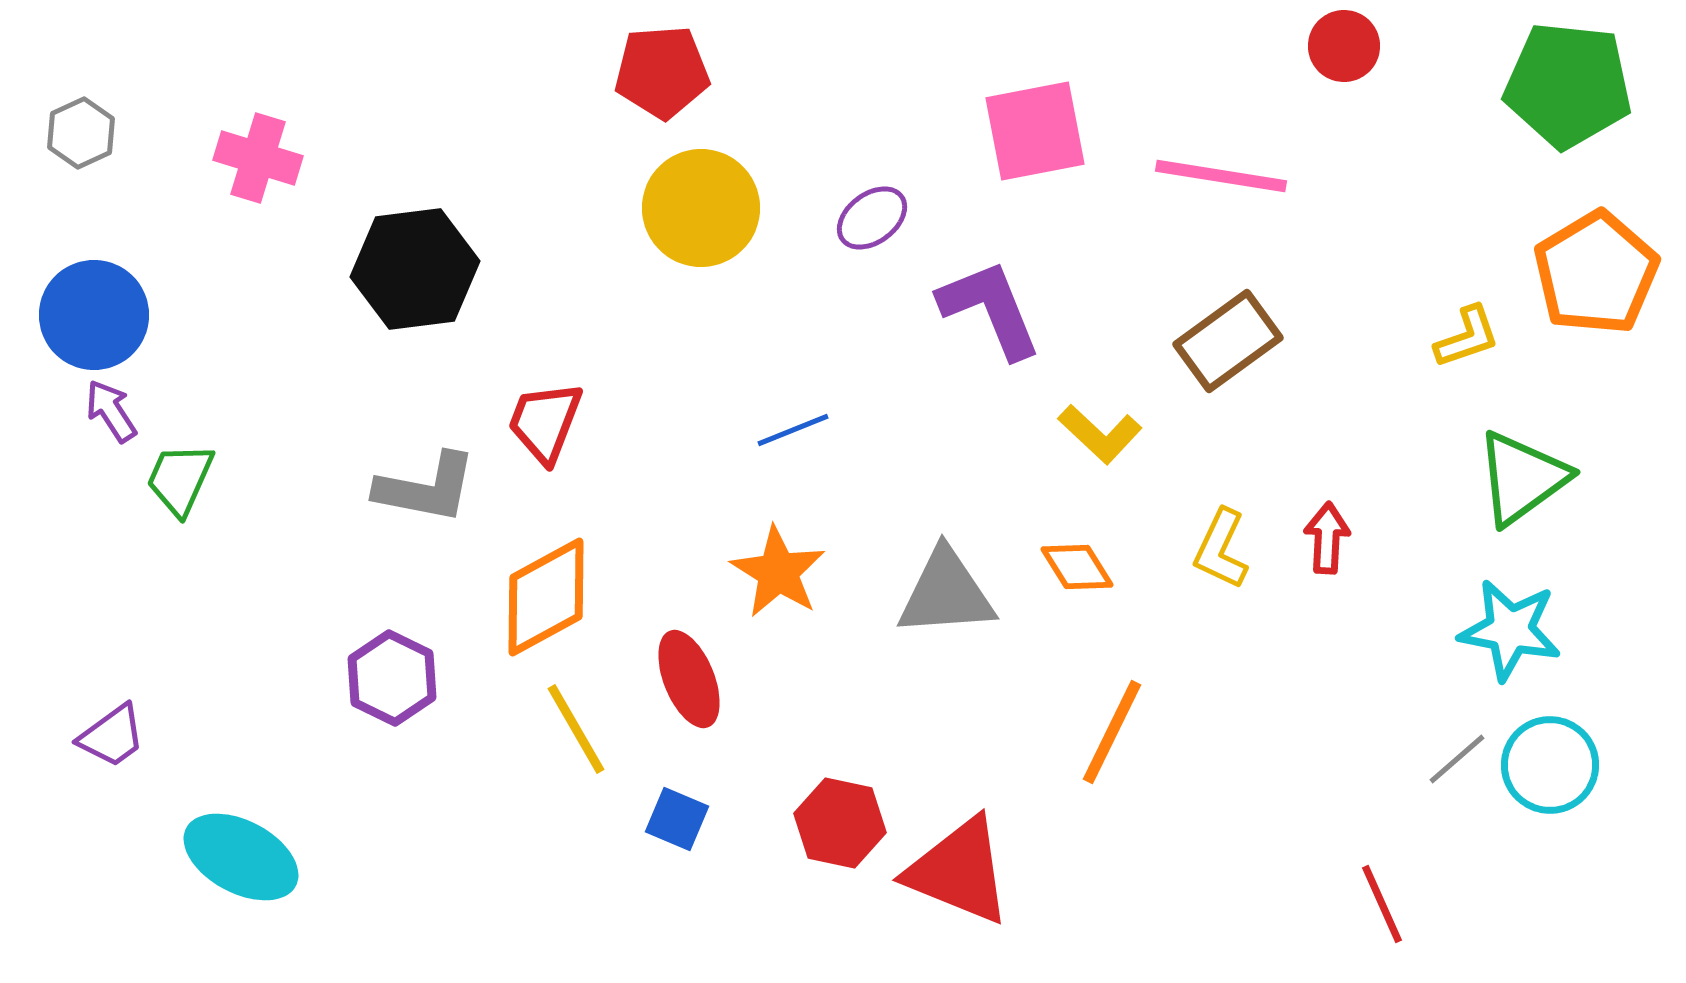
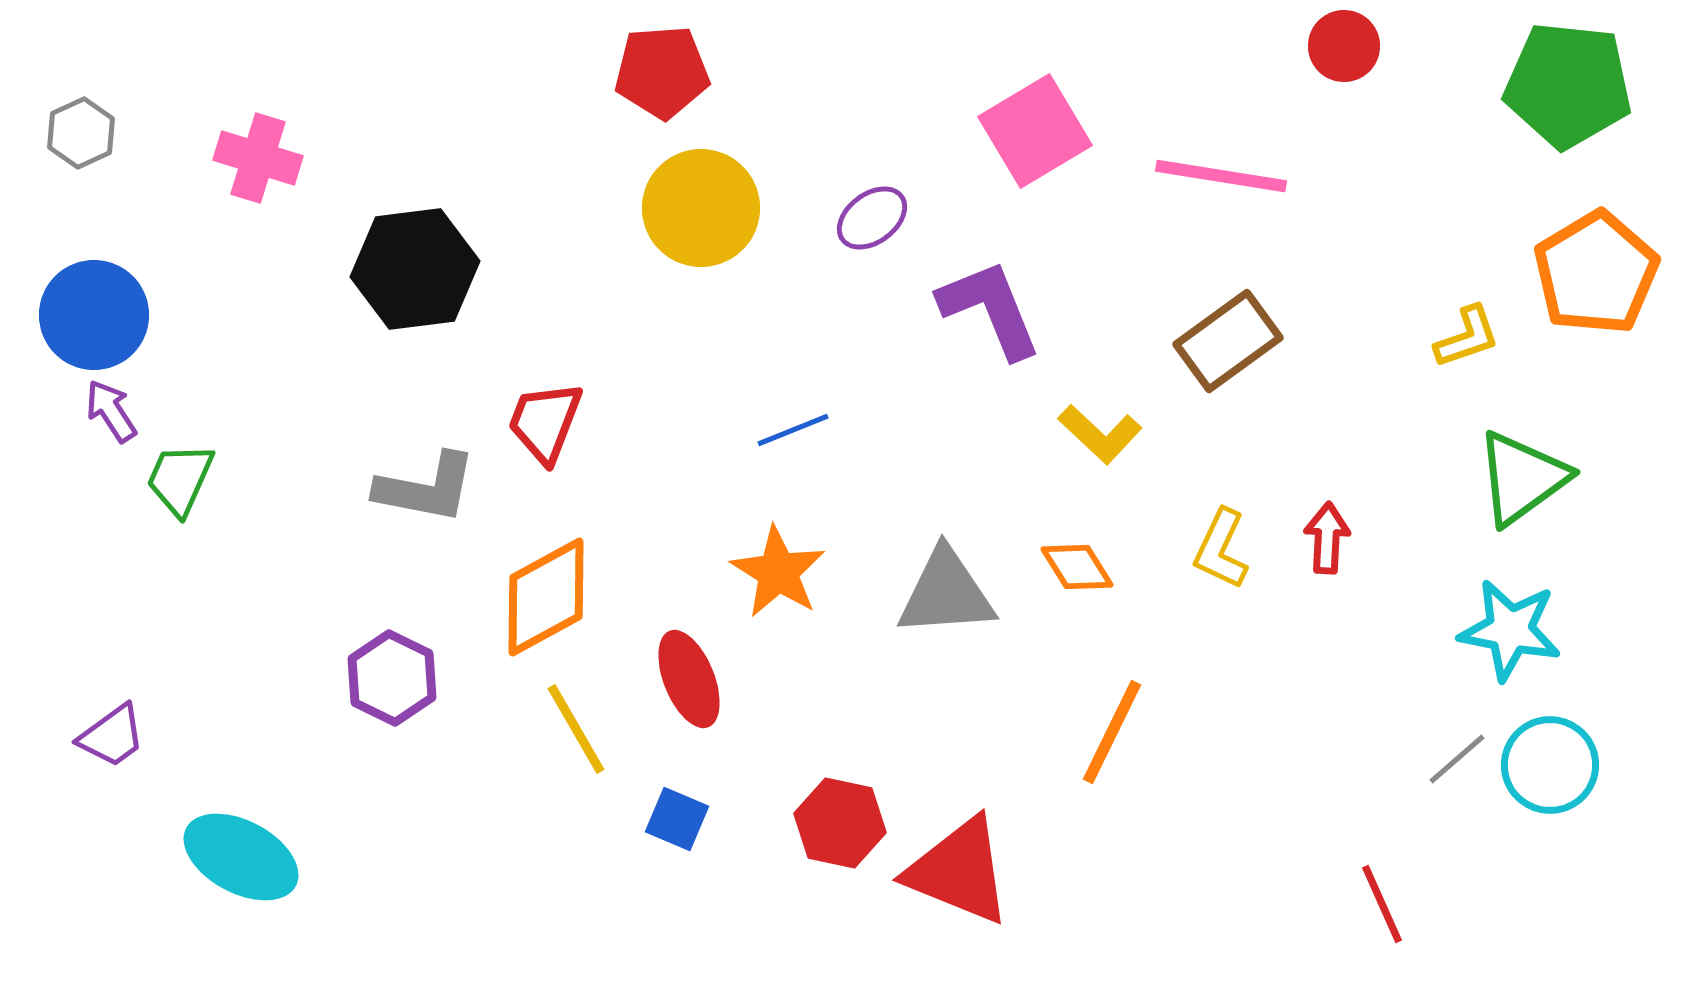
pink square at (1035, 131): rotated 20 degrees counterclockwise
